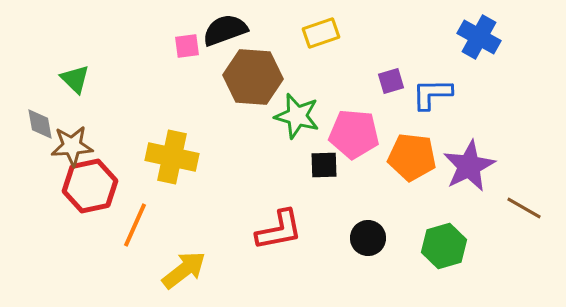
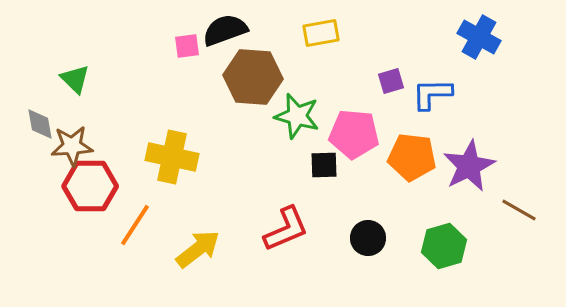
yellow rectangle: rotated 9 degrees clockwise
red hexagon: rotated 12 degrees clockwise
brown line: moved 5 px left, 2 px down
orange line: rotated 9 degrees clockwise
red L-shape: moved 7 px right, 1 px up; rotated 12 degrees counterclockwise
yellow arrow: moved 14 px right, 21 px up
